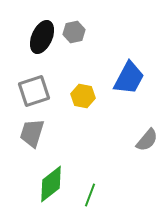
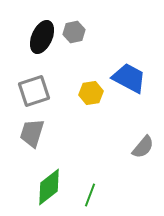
blue trapezoid: rotated 90 degrees counterclockwise
yellow hexagon: moved 8 px right, 3 px up; rotated 20 degrees counterclockwise
gray semicircle: moved 4 px left, 7 px down
green diamond: moved 2 px left, 3 px down
